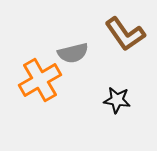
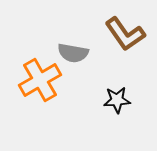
gray semicircle: rotated 24 degrees clockwise
black star: rotated 12 degrees counterclockwise
